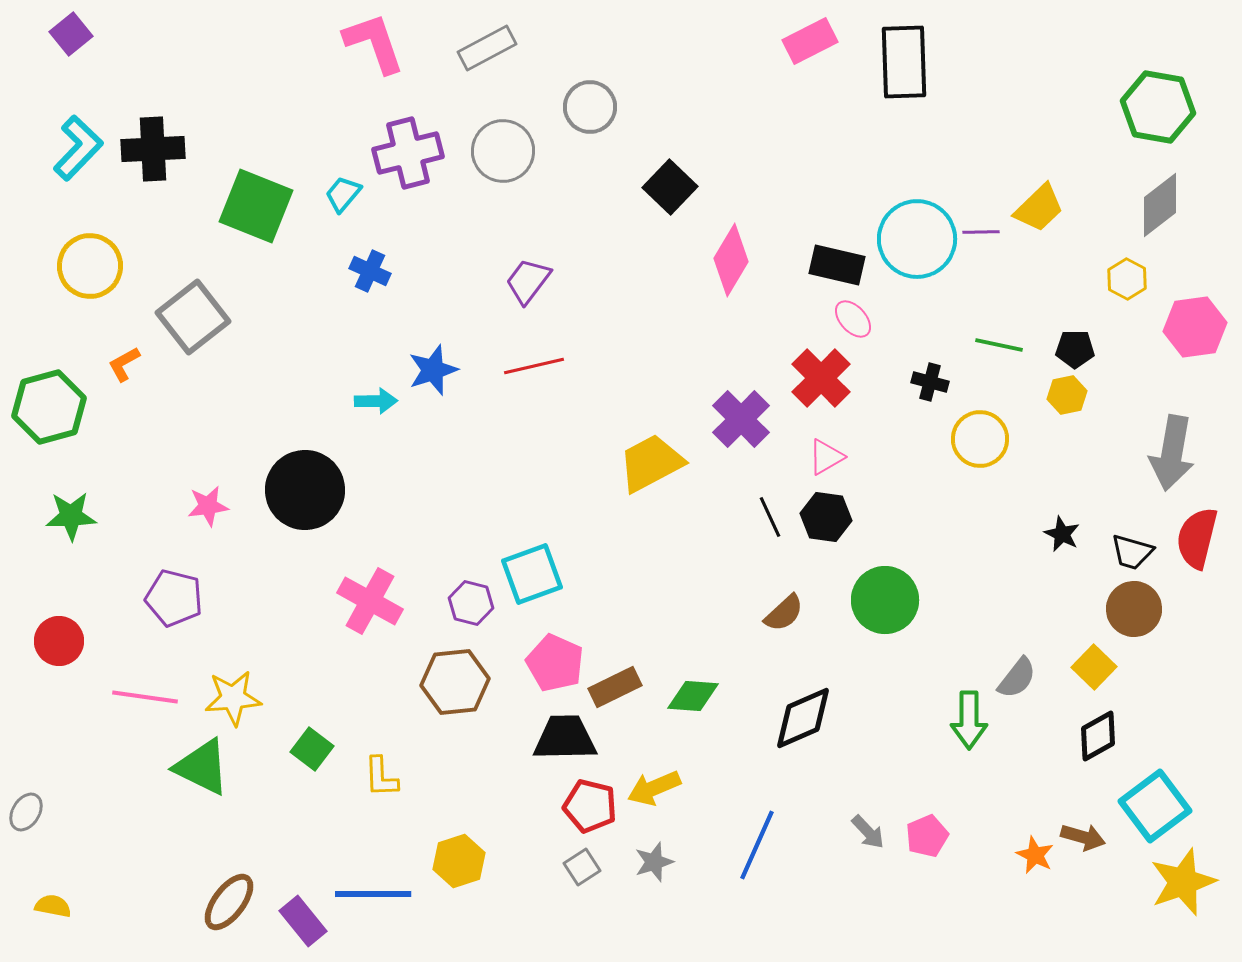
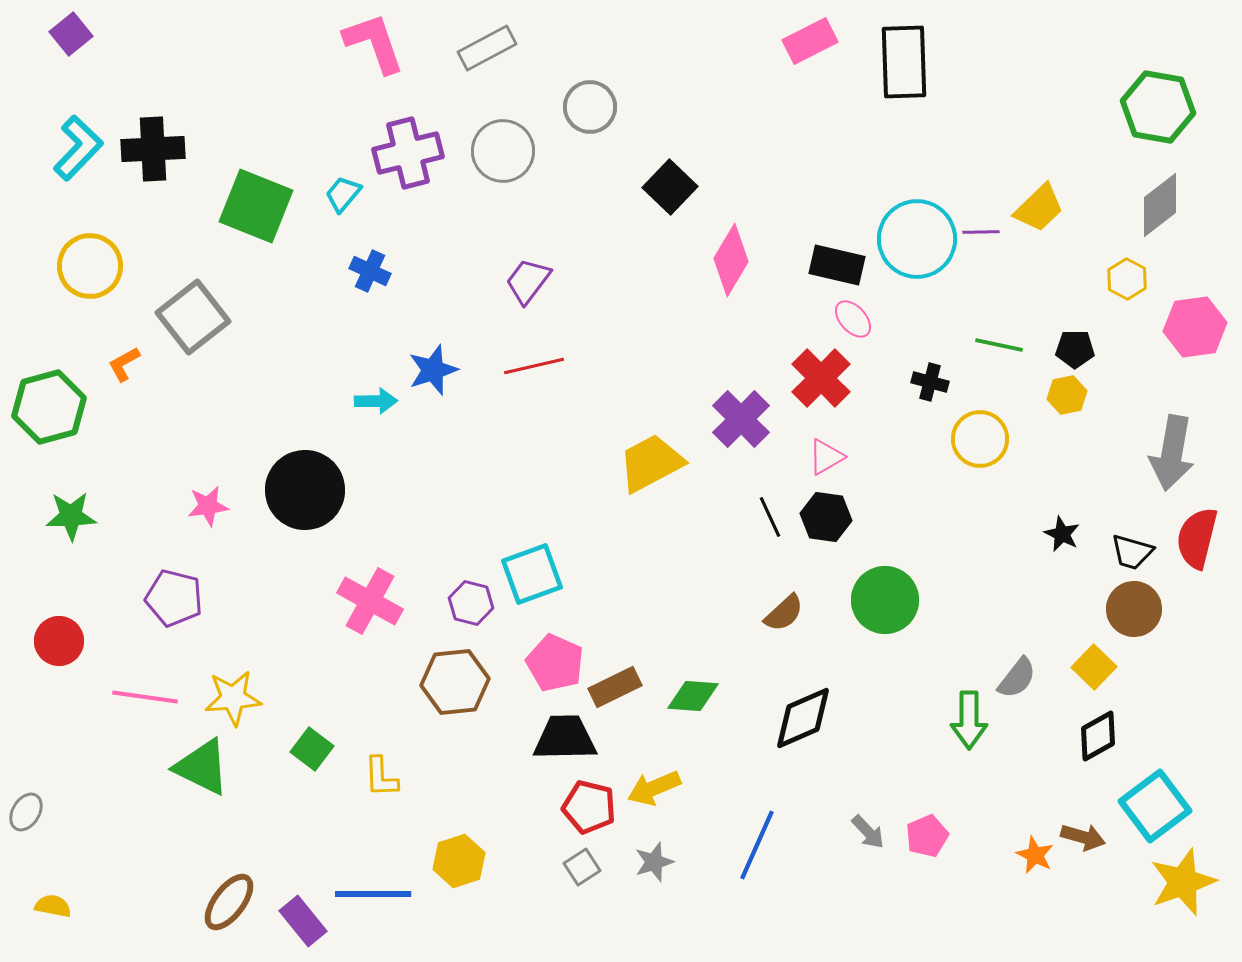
red pentagon at (590, 806): moved 1 px left, 1 px down
